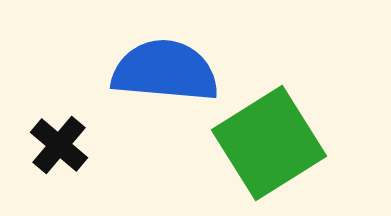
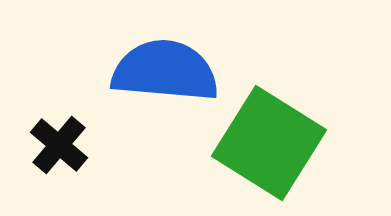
green square: rotated 26 degrees counterclockwise
